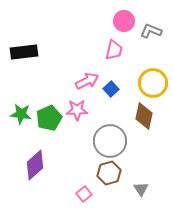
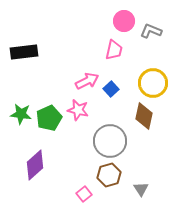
pink star: moved 1 px right; rotated 15 degrees clockwise
brown hexagon: moved 2 px down
